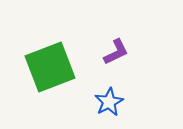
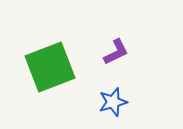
blue star: moved 4 px right; rotated 12 degrees clockwise
